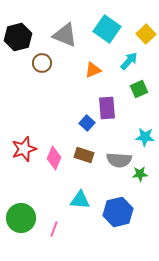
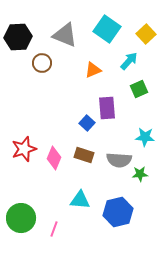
black hexagon: rotated 12 degrees clockwise
